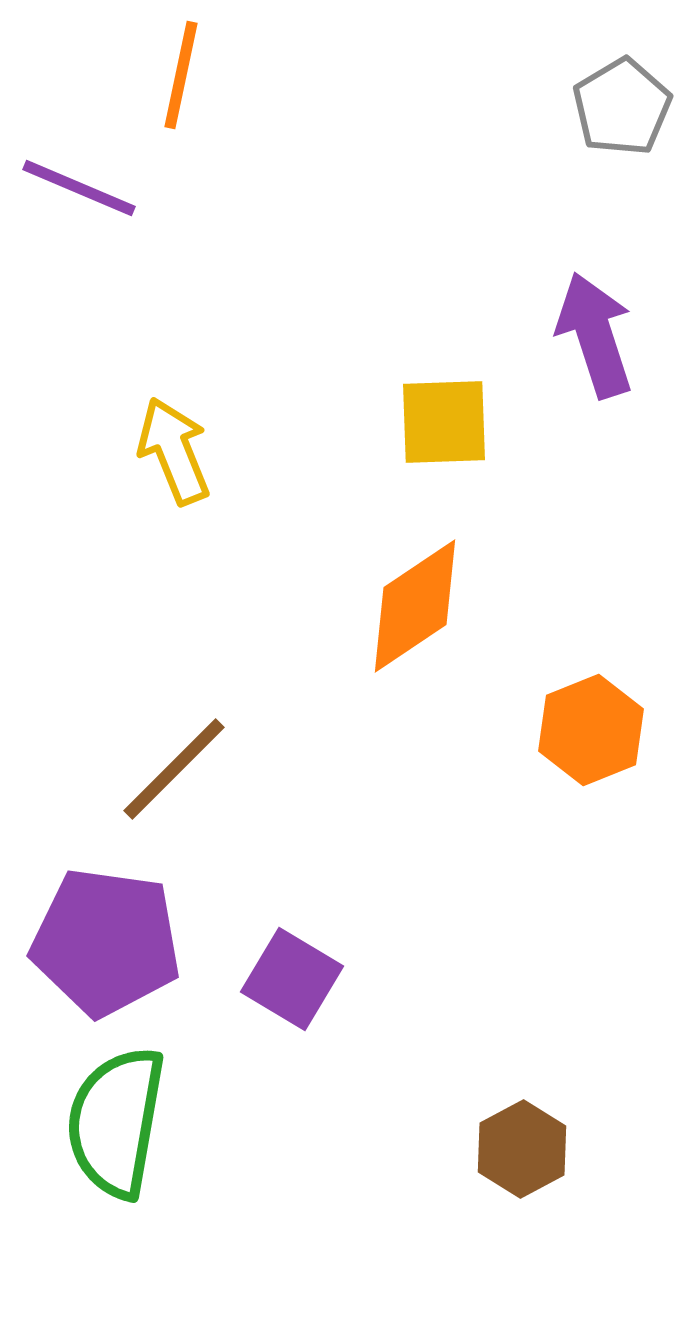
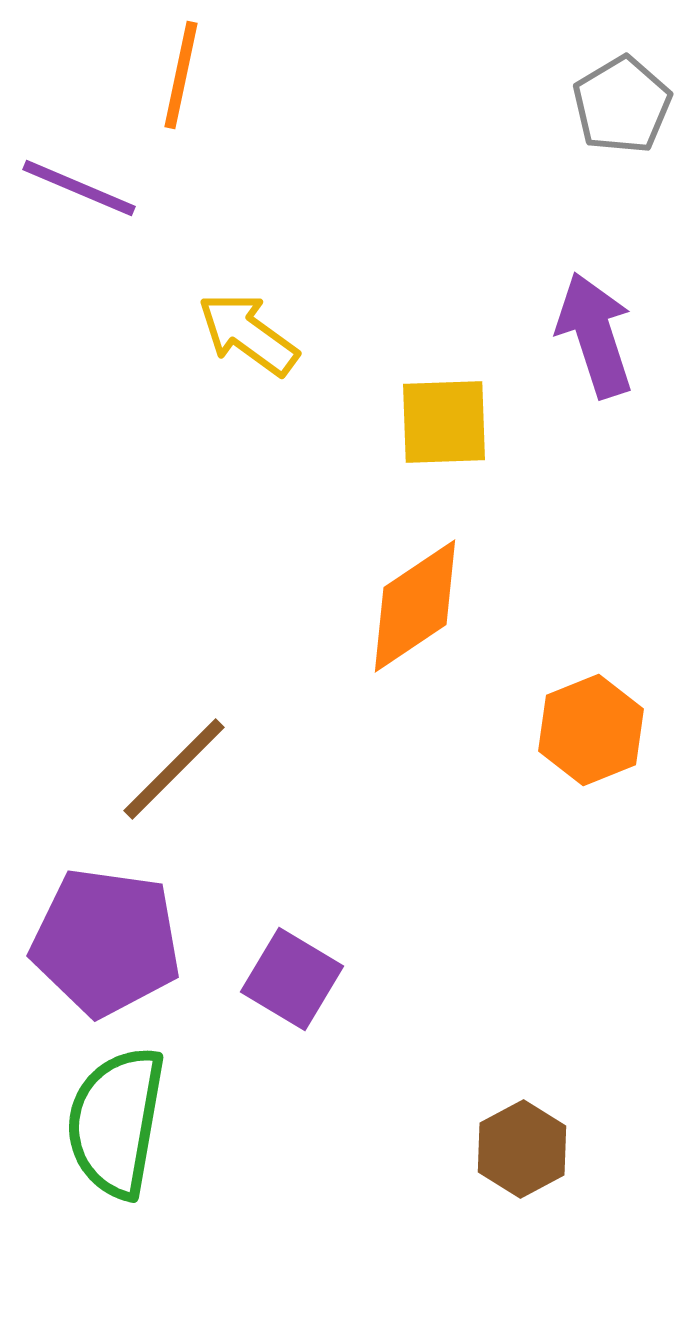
gray pentagon: moved 2 px up
yellow arrow: moved 74 px right, 117 px up; rotated 32 degrees counterclockwise
